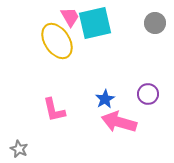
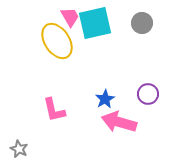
gray circle: moved 13 px left
